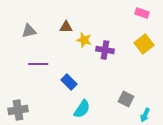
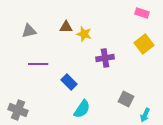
yellow star: moved 6 px up
purple cross: moved 8 px down; rotated 18 degrees counterclockwise
gray cross: rotated 30 degrees clockwise
